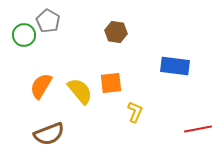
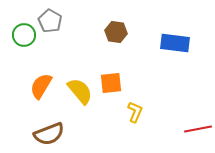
gray pentagon: moved 2 px right
blue rectangle: moved 23 px up
